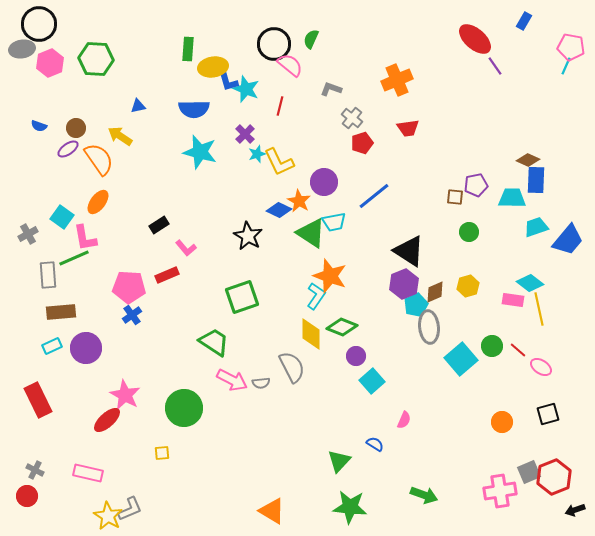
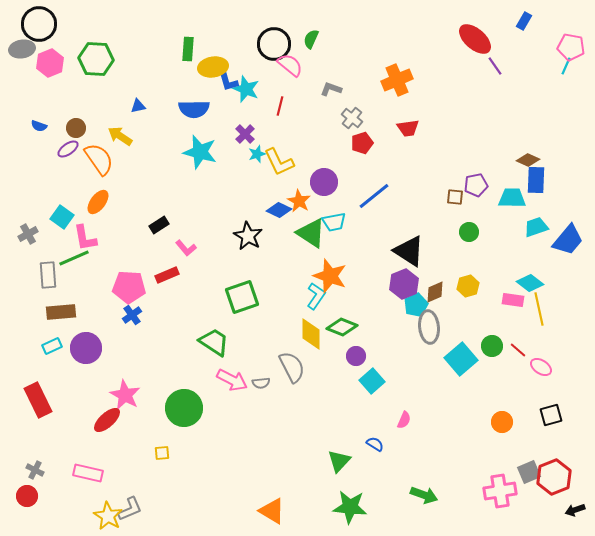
black square at (548, 414): moved 3 px right, 1 px down
